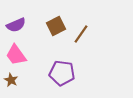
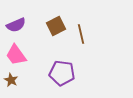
brown line: rotated 48 degrees counterclockwise
